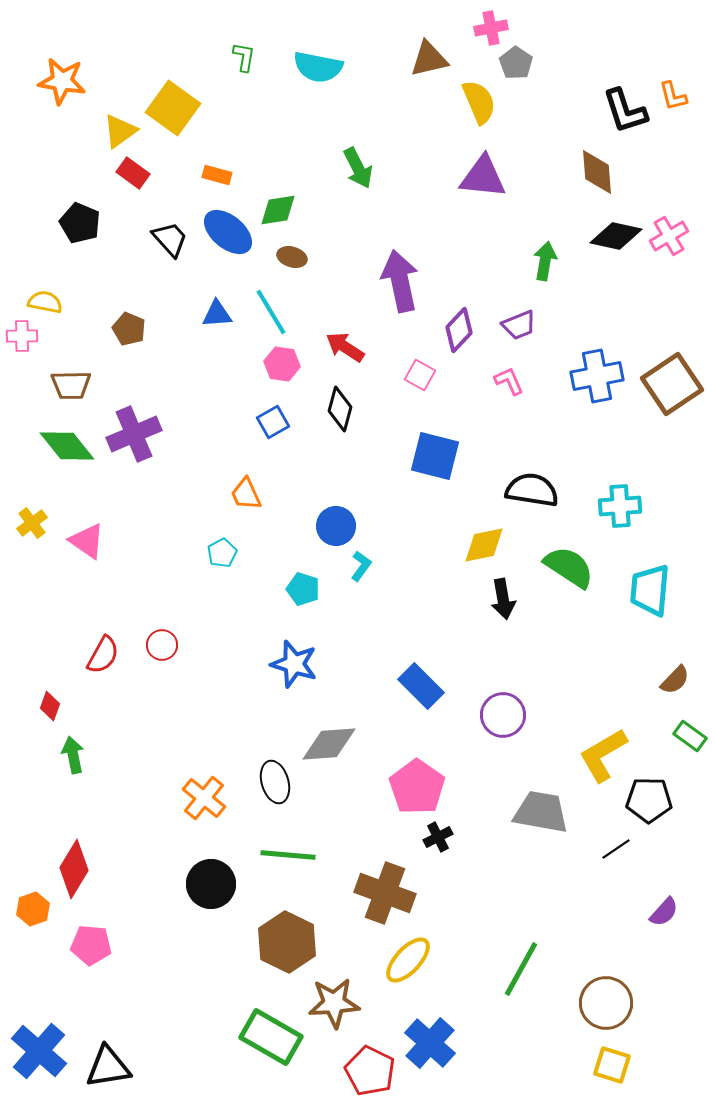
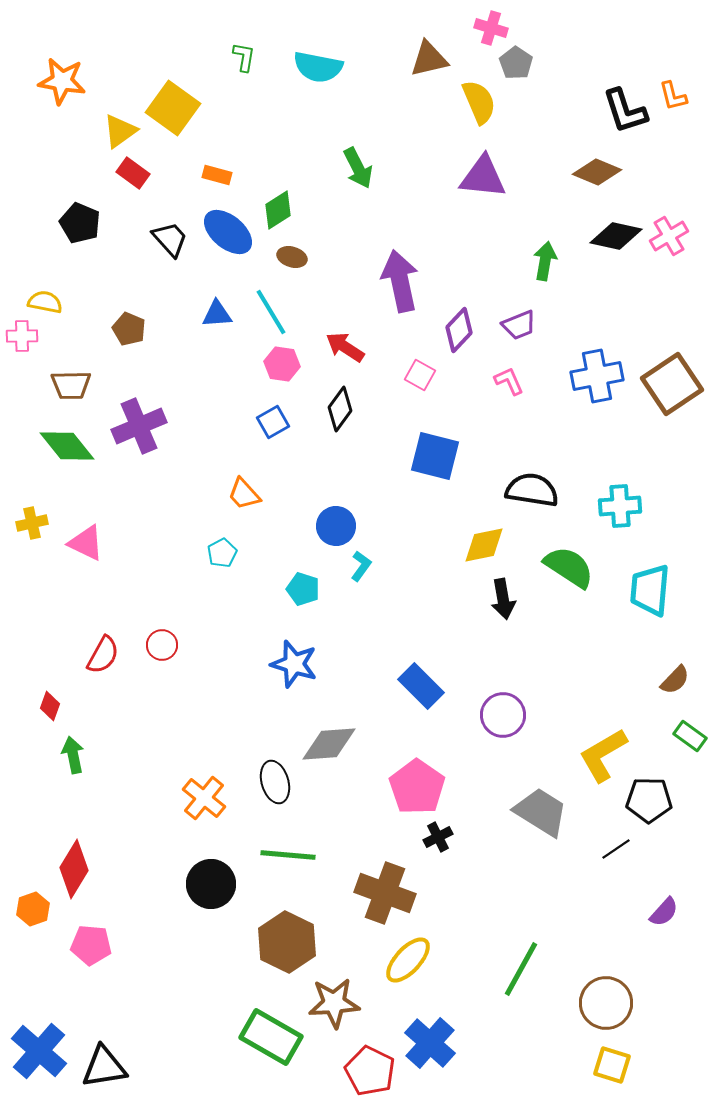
pink cross at (491, 28): rotated 28 degrees clockwise
brown diamond at (597, 172): rotated 63 degrees counterclockwise
green diamond at (278, 210): rotated 24 degrees counterclockwise
black diamond at (340, 409): rotated 21 degrees clockwise
purple cross at (134, 434): moved 5 px right, 8 px up
orange trapezoid at (246, 494): moved 2 px left; rotated 18 degrees counterclockwise
yellow cross at (32, 523): rotated 24 degrees clockwise
pink triangle at (87, 541): moved 1 px left, 2 px down; rotated 9 degrees counterclockwise
gray trapezoid at (541, 812): rotated 22 degrees clockwise
black triangle at (108, 1067): moved 4 px left
